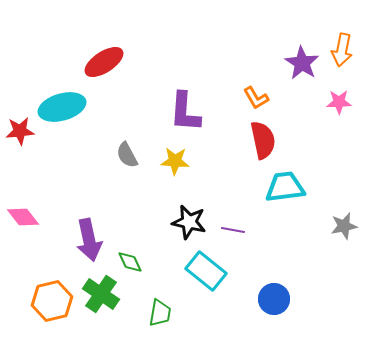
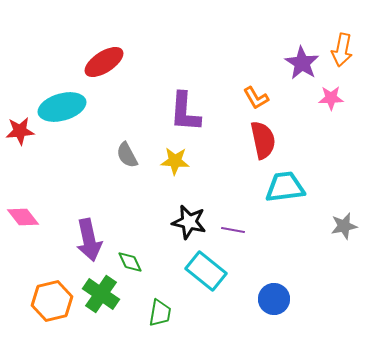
pink star: moved 8 px left, 4 px up
